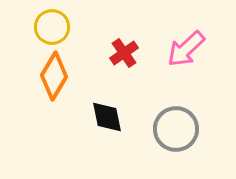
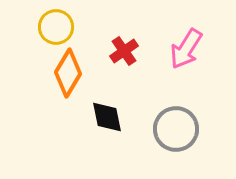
yellow circle: moved 4 px right
pink arrow: rotated 15 degrees counterclockwise
red cross: moved 2 px up
orange diamond: moved 14 px right, 3 px up
